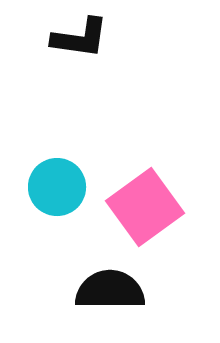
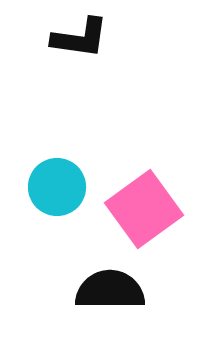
pink square: moved 1 px left, 2 px down
